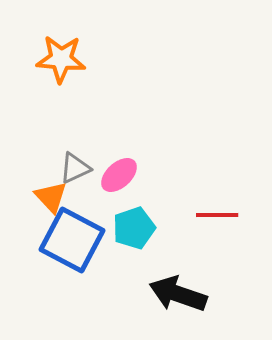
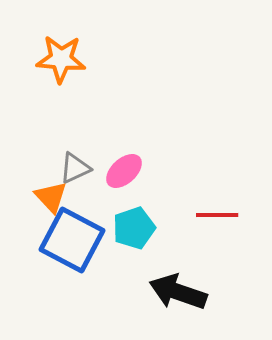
pink ellipse: moved 5 px right, 4 px up
black arrow: moved 2 px up
